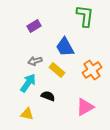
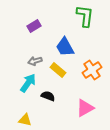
yellow rectangle: moved 1 px right
pink triangle: moved 1 px down
yellow triangle: moved 2 px left, 6 px down
